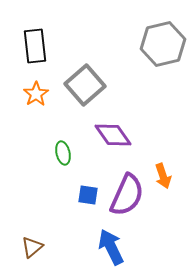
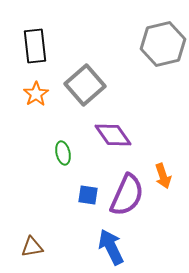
brown triangle: rotated 30 degrees clockwise
